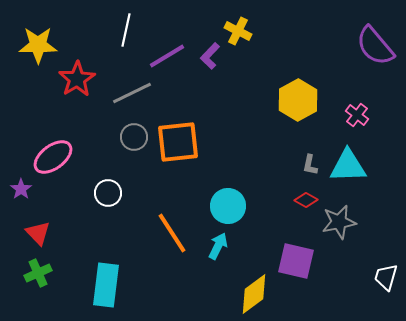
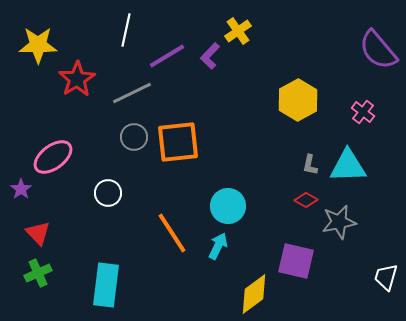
yellow cross: rotated 28 degrees clockwise
purple semicircle: moved 3 px right, 4 px down
pink cross: moved 6 px right, 3 px up
